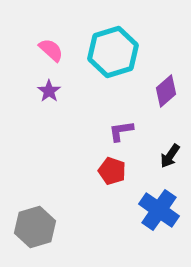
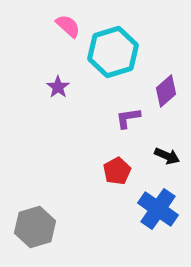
pink semicircle: moved 17 px right, 24 px up
purple star: moved 9 px right, 4 px up
purple L-shape: moved 7 px right, 13 px up
black arrow: moved 3 px left; rotated 100 degrees counterclockwise
red pentagon: moved 5 px right; rotated 24 degrees clockwise
blue cross: moved 1 px left, 1 px up
